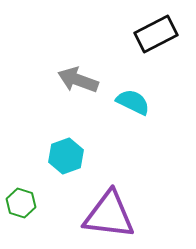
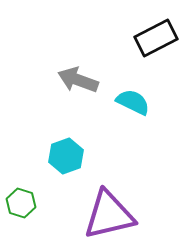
black rectangle: moved 4 px down
purple triangle: rotated 20 degrees counterclockwise
